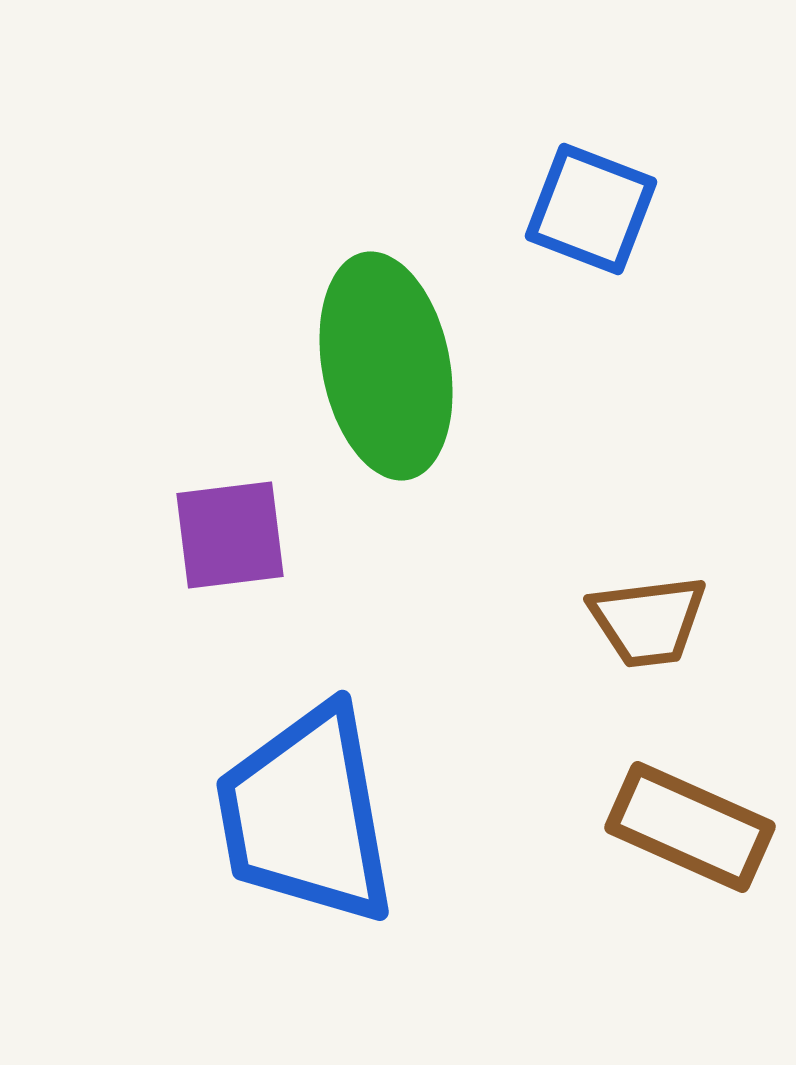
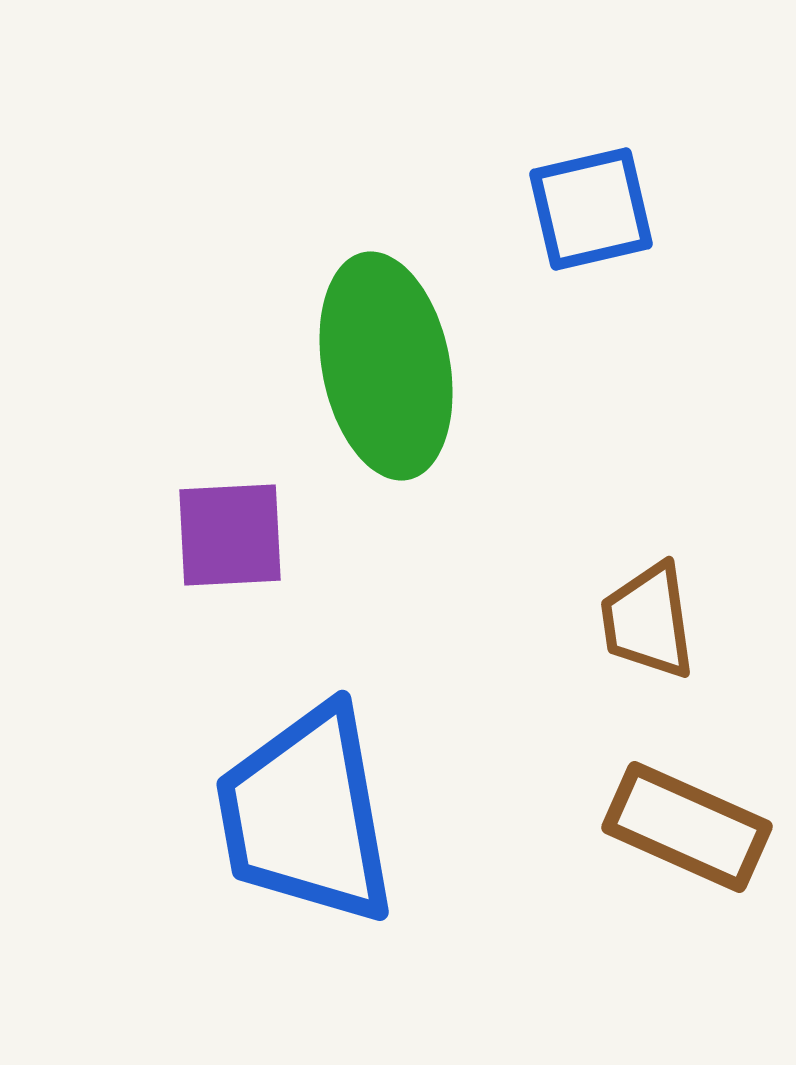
blue square: rotated 34 degrees counterclockwise
purple square: rotated 4 degrees clockwise
brown trapezoid: rotated 89 degrees clockwise
brown rectangle: moved 3 px left
